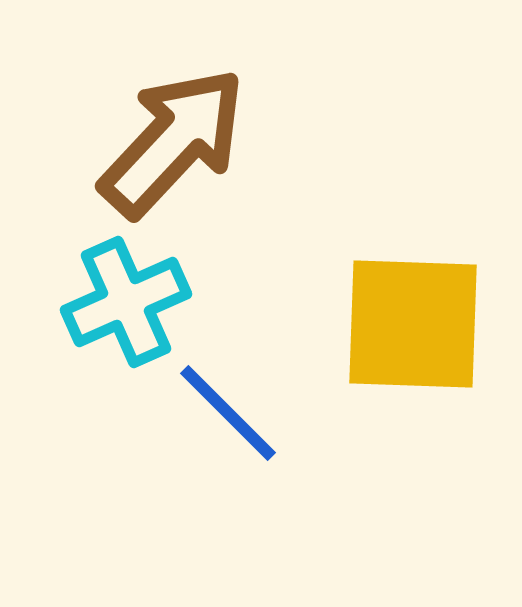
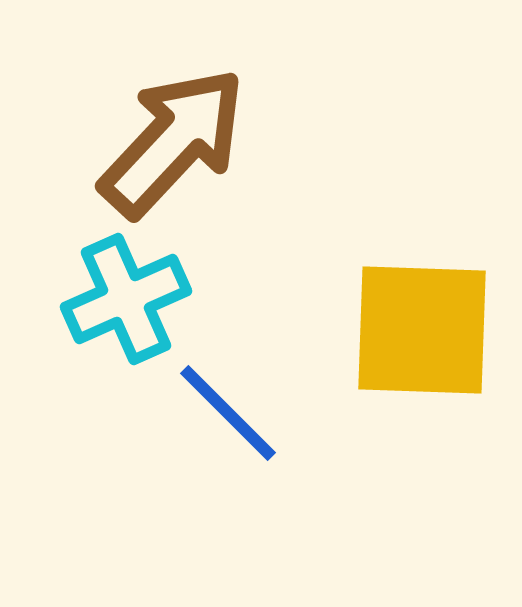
cyan cross: moved 3 px up
yellow square: moved 9 px right, 6 px down
